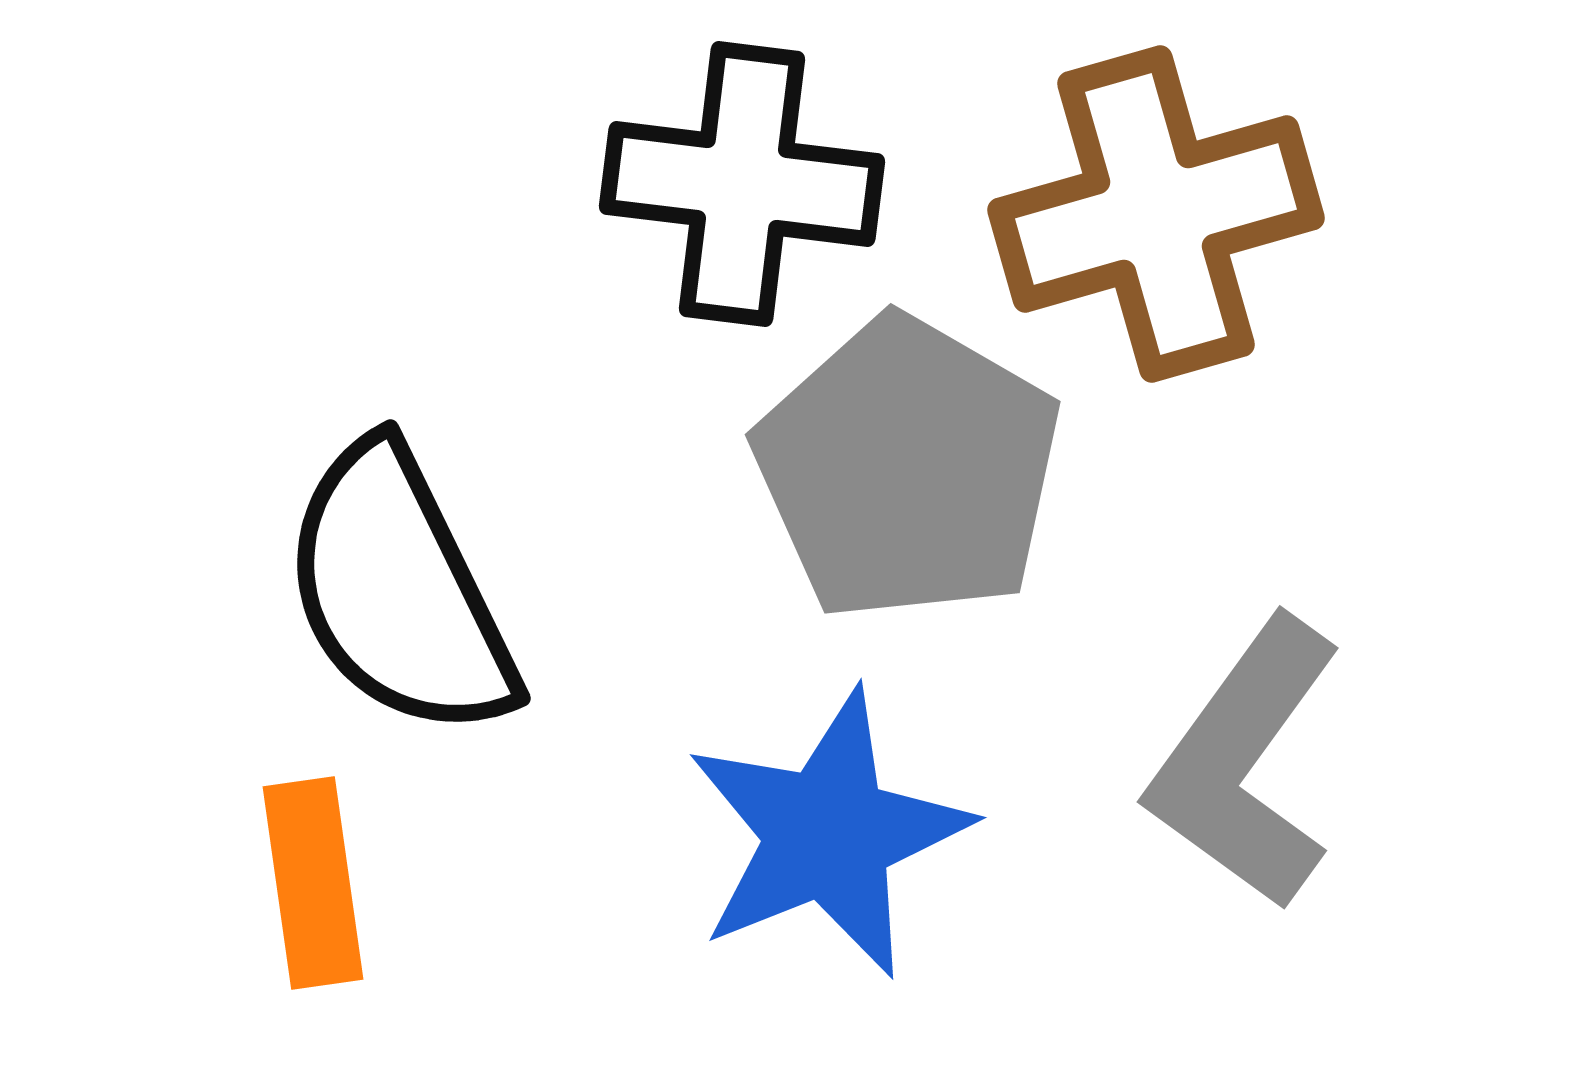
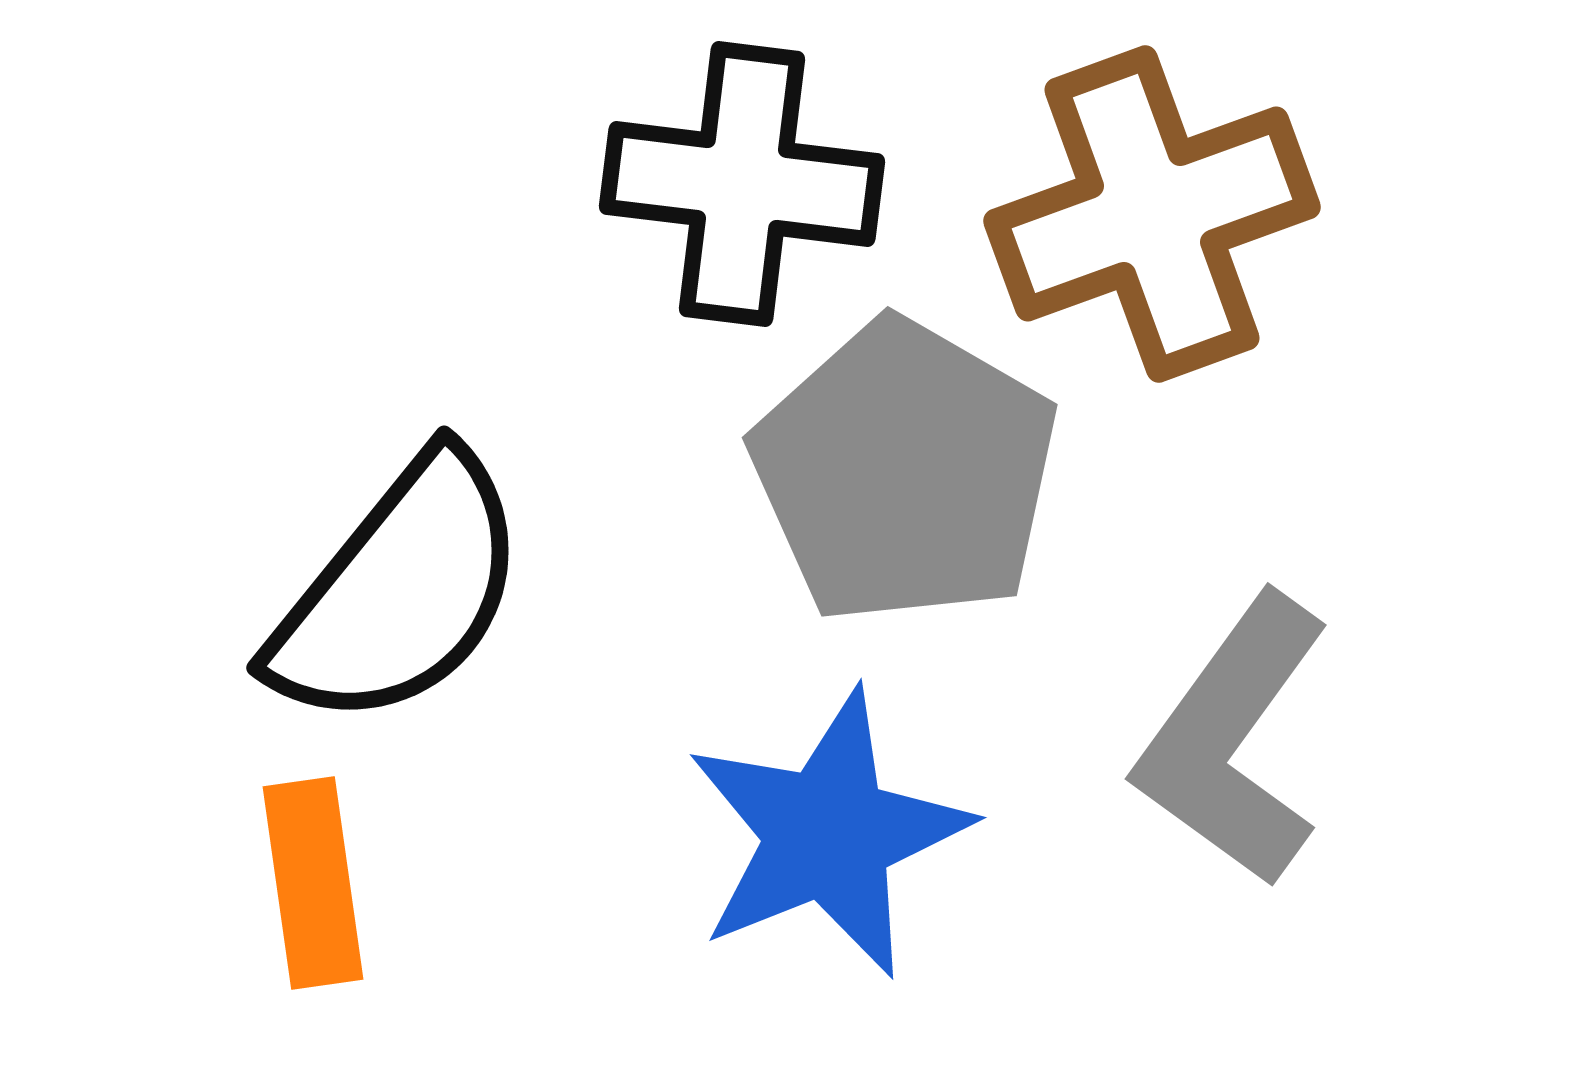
brown cross: moved 4 px left; rotated 4 degrees counterclockwise
gray pentagon: moved 3 px left, 3 px down
black semicircle: rotated 115 degrees counterclockwise
gray L-shape: moved 12 px left, 23 px up
